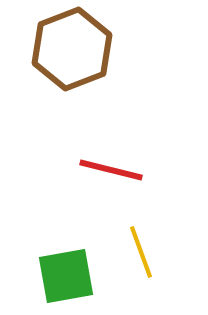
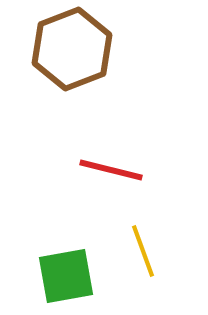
yellow line: moved 2 px right, 1 px up
